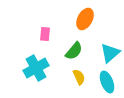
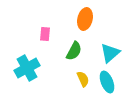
orange ellipse: rotated 15 degrees counterclockwise
green semicircle: rotated 12 degrees counterclockwise
cyan cross: moved 9 px left
yellow semicircle: moved 4 px right, 2 px down
